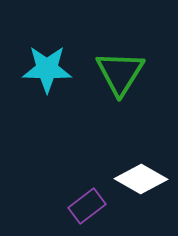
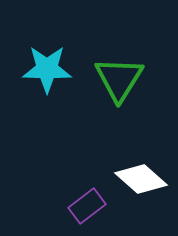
green triangle: moved 1 px left, 6 px down
white diamond: rotated 12 degrees clockwise
